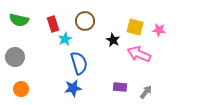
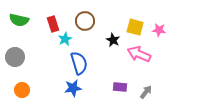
orange circle: moved 1 px right, 1 px down
